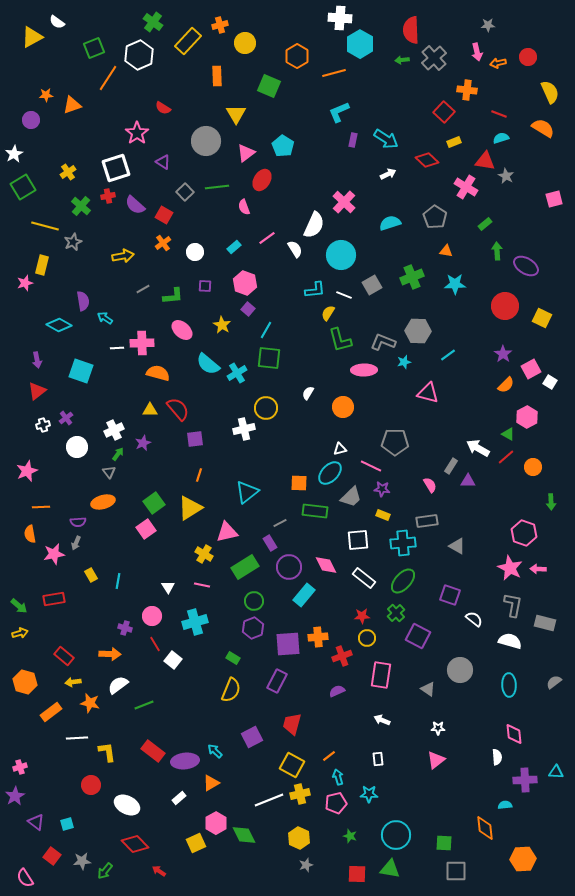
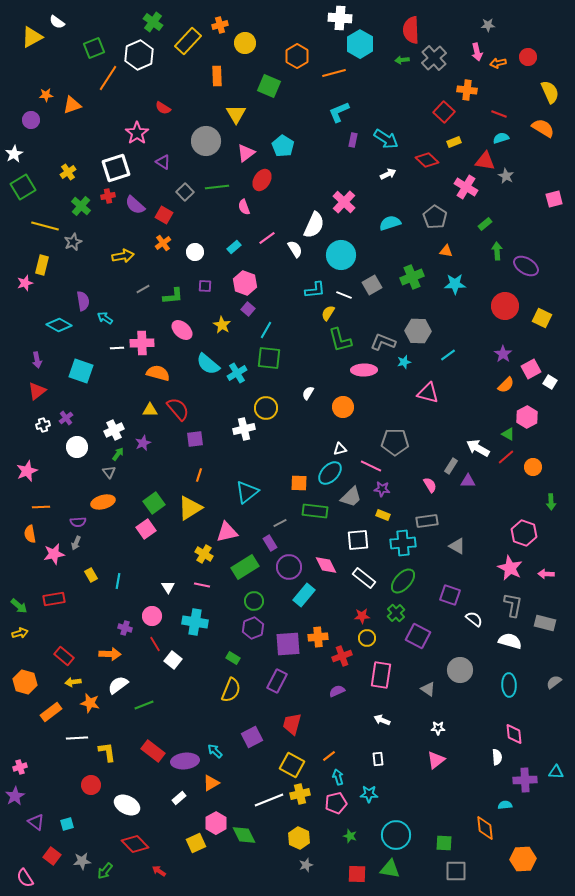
pink arrow at (538, 569): moved 8 px right, 5 px down
cyan cross at (195, 622): rotated 25 degrees clockwise
